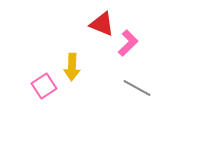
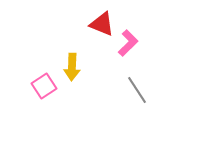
gray line: moved 2 px down; rotated 28 degrees clockwise
